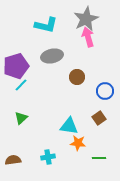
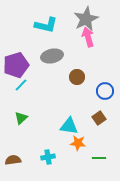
purple pentagon: moved 1 px up
